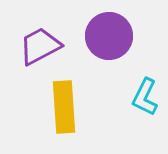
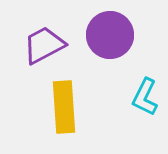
purple circle: moved 1 px right, 1 px up
purple trapezoid: moved 4 px right, 1 px up
